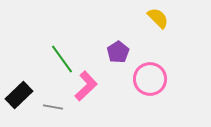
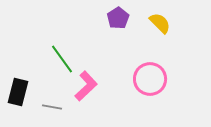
yellow semicircle: moved 2 px right, 5 px down
purple pentagon: moved 34 px up
black rectangle: moved 1 px left, 3 px up; rotated 32 degrees counterclockwise
gray line: moved 1 px left
